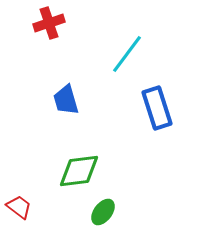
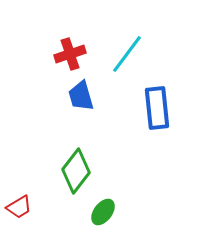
red cross: moved 21 px right, 31 px down
blue trapezoid: moved 15 px right, 4 px up
blue rectangle: rotated 12 degrees clockwise
green diamond: moved 3 px left; rotated 45 degrees counterclockwise
red trapezoid: rotated 112 degrees clockwise
